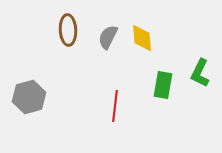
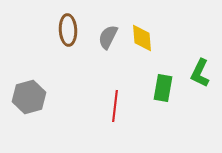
green rectangle: moved 3 px down
